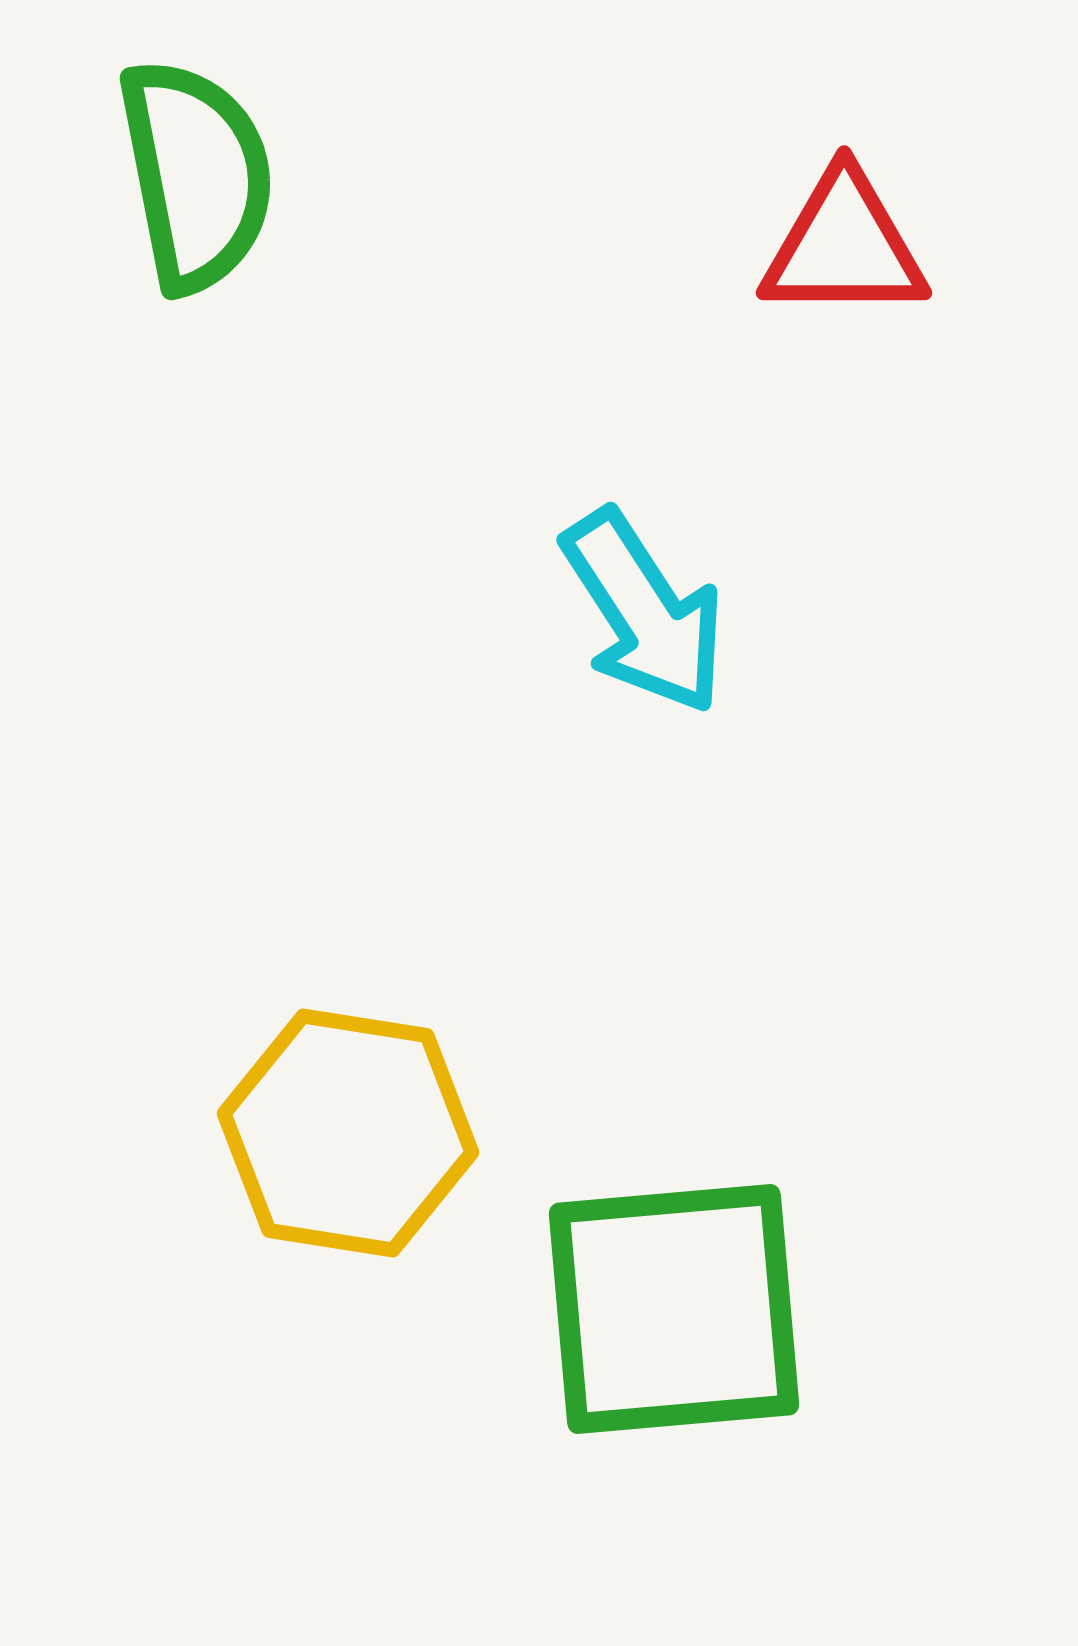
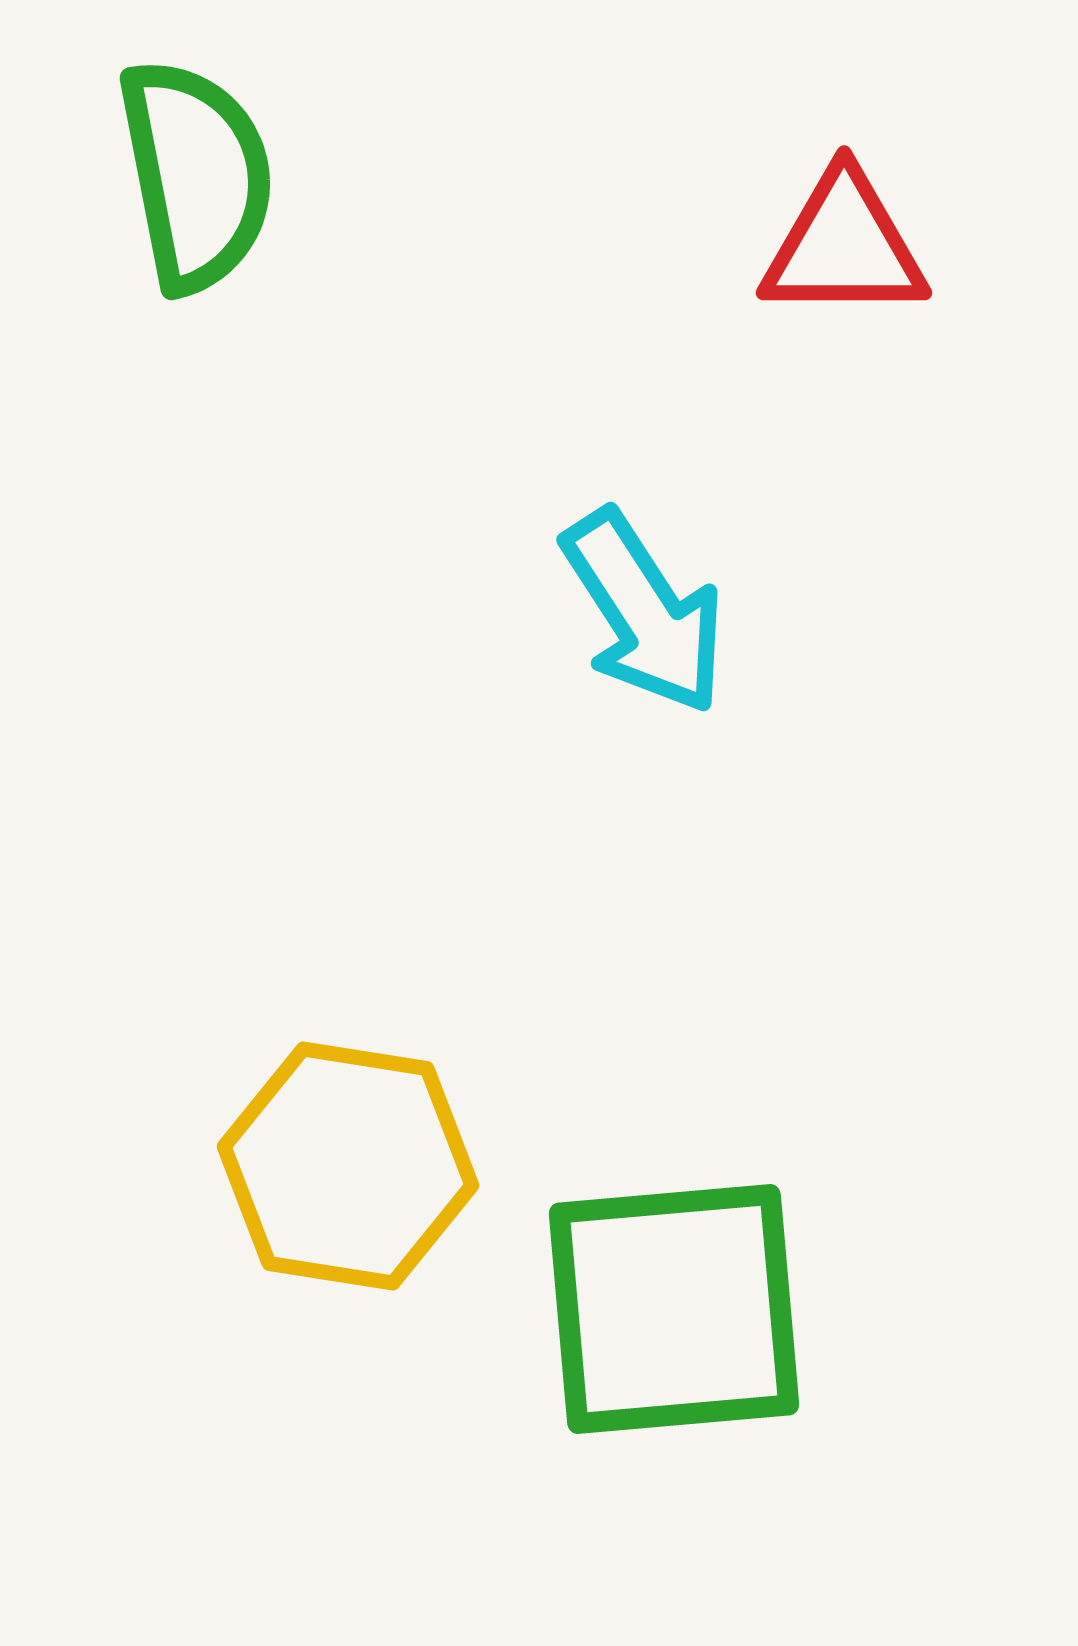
yellow hexagon: moved 33 px down
